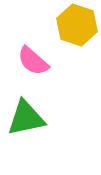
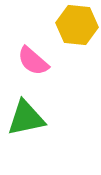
yellow hexagon: rotated 12 degrees counterclockwise
